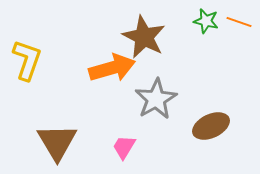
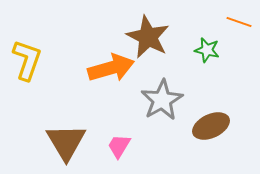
green star: moved 1 px right, 29 px down
brown star: moved 4 px right
orange arrow: moved 1 px left
gray star: moved 6 px right, 1 px down
brown triangle: moved 9 px right
pink trapezoid: moved 5 px left, 1 px up
